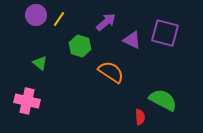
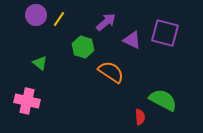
green hexagon: moved 3 px right, 1 px down
